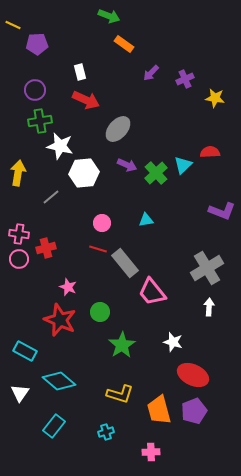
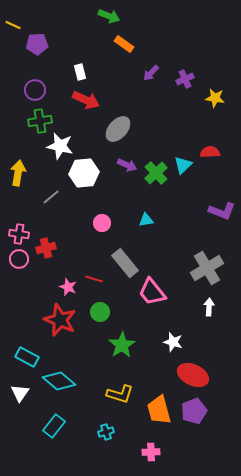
red line at (98, 249): moved 4 px left, 30 px down
cyan rectangle at (25, 351): moved 2 px right, 6 px down
